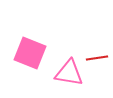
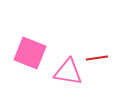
pink triangle: moved 1 px left, 1 px up
